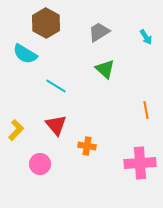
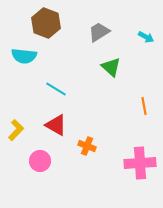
brown hexagon: rotated 8 degrees counterclockwise
cyan arrow: rotated 28 degrees counterclockwise
cyan semicircle: moved 1 px left, 2 px down; rotated 25 degrees counterclockwise
green triangle: moved 6 px right, 2 px up
cyan line: moved 3 px down
orange line: moved 2 px left, 4 px up
red triangle: rotated 20 degrees counterclockwise
orange cross: rotated 12 degrees clockwise
pink circle: moved 3 px up
